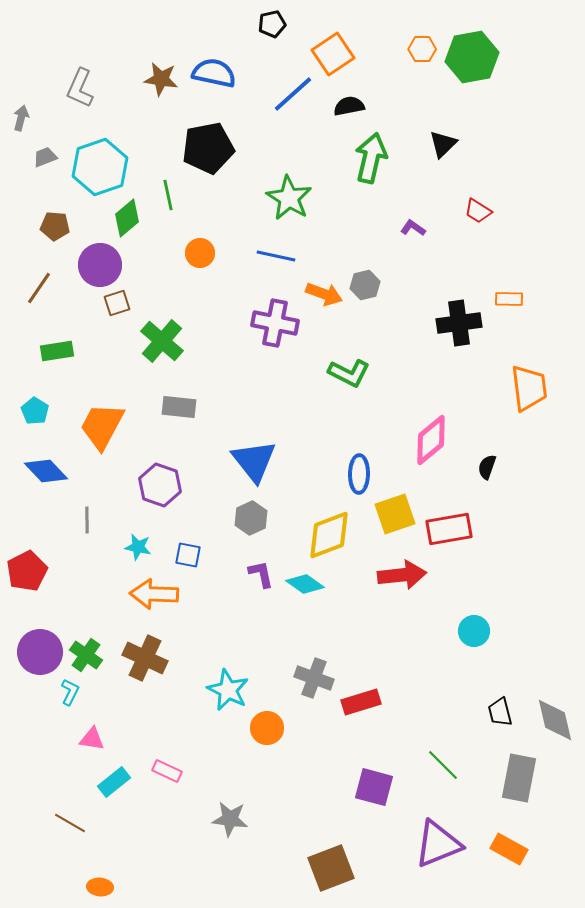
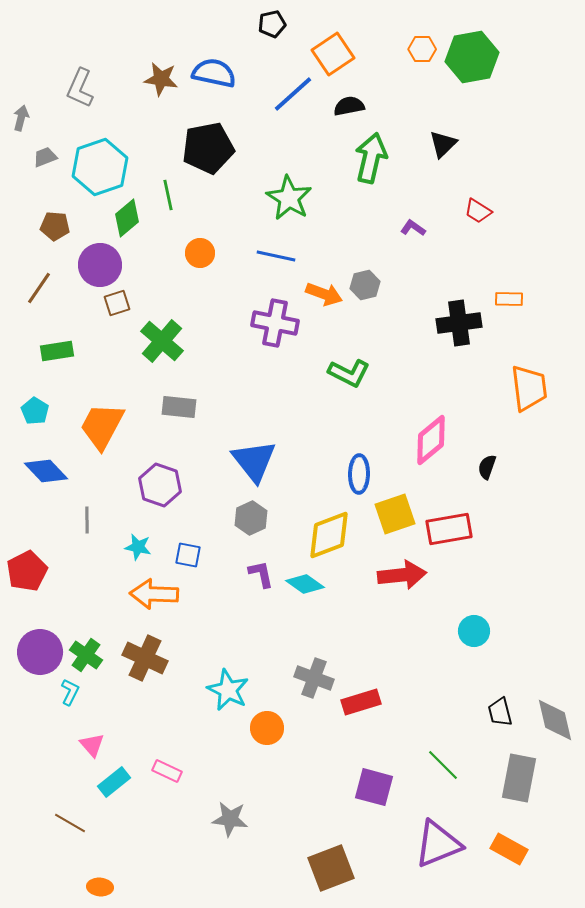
pink triangle at (92, 739): moved 6 px down; rotated 40 degrees clockwise
